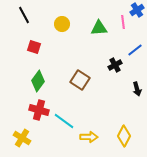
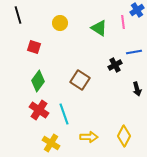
black line: moved 6 px left; rotated 12 degrees clockwise
yellow circle: moved 2 px left, 1 px up
green triangle: rotated 36 degrees clockwise
blue line: moved 1 px left, 2 px down; rotated 28 degrees clockwise
red cross: rotated 18 degrees clockwise
cyan line: moved 7 px up; rotated 35 degrees clockwise
yellow cross: moved 29 px right, 5 px down
